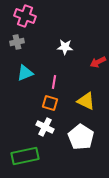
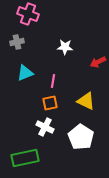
pink cross: moved 3 px right, 2 px up
pink line: moved 1 px left, 1 px up
orange square: rotated 28 degrees counterclockwise
green rectangle: moved 2 px down
